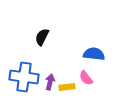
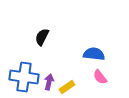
pink semicircle: moved 14 px right, 1 px up
purple arrow: moved 1 px left
yellow rectangle: rotated 28 degrees counterclockwise
